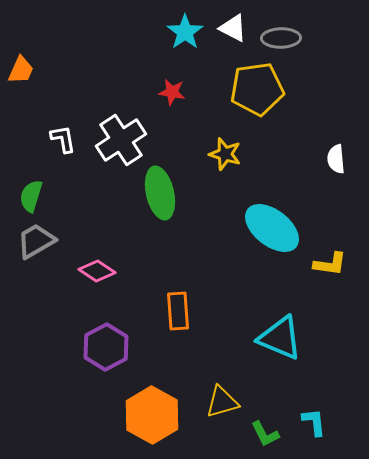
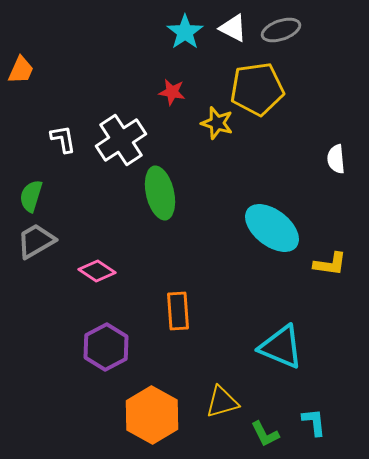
gray ellipse: moved 8 px up; rotated 18 degrees counterclockwise
yellow star: moved 8 px left, 31 px up
cyan triangle: moved 1 px right, 9 px down
